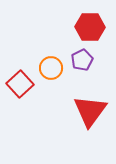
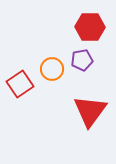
purple pentagon: rotated 15 degrees clockwise
orange circle: moved 1 px right, 1 px down
red square: rotated 8 degrees clockwise
